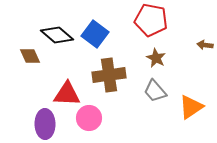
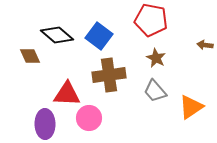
blue square: moved 4 px right, 2 px down
